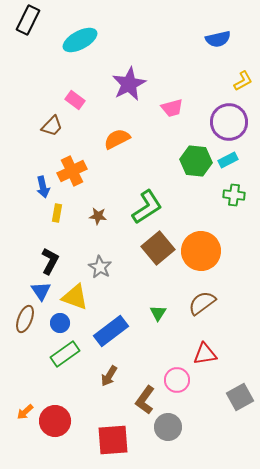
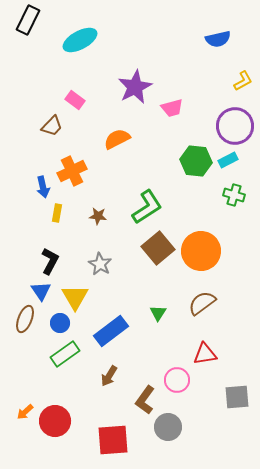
purple star: moved 6 px right, 3 px down
purple circle: moved 6 px right, 4 px down
green cross: rotated 10 degrees clockwise
gray star: moved 3 px up
yellow triangle: rotated 40 degrees clockwise
gray square: moved 3 px left; rotated 24 degrees clockwise
